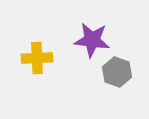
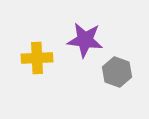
purple star: moved 7 px left
